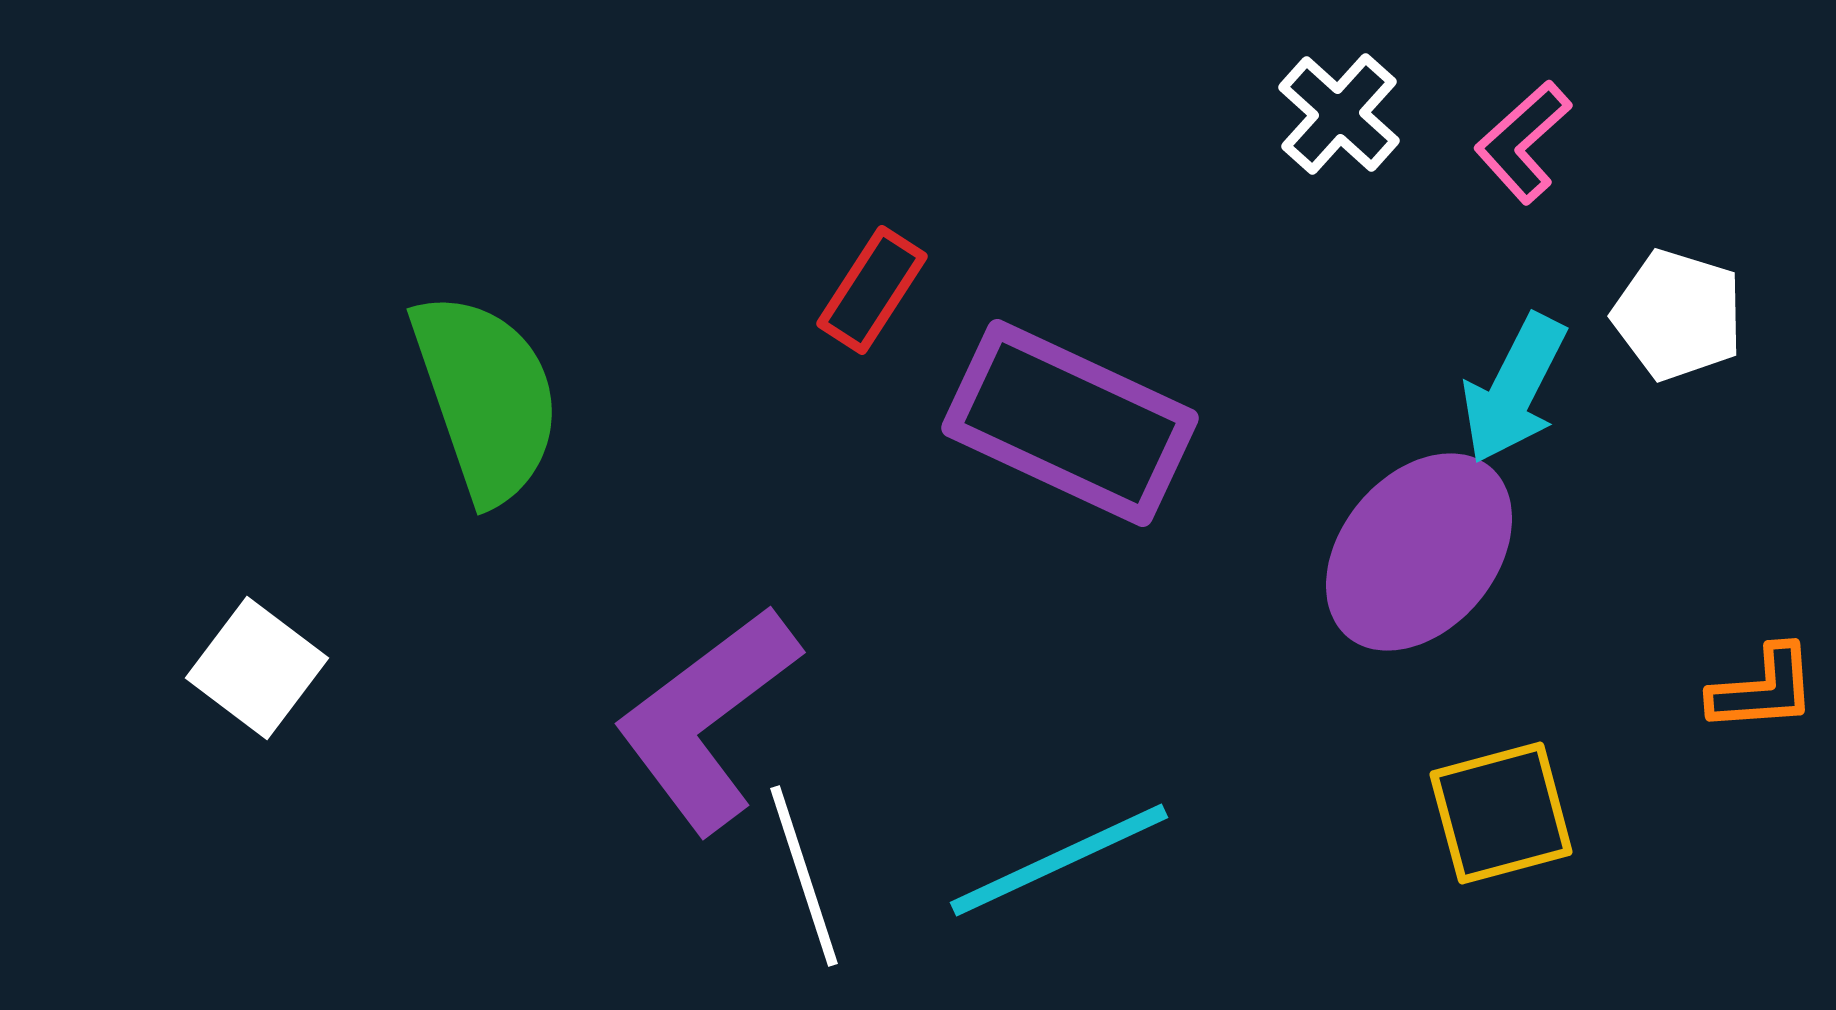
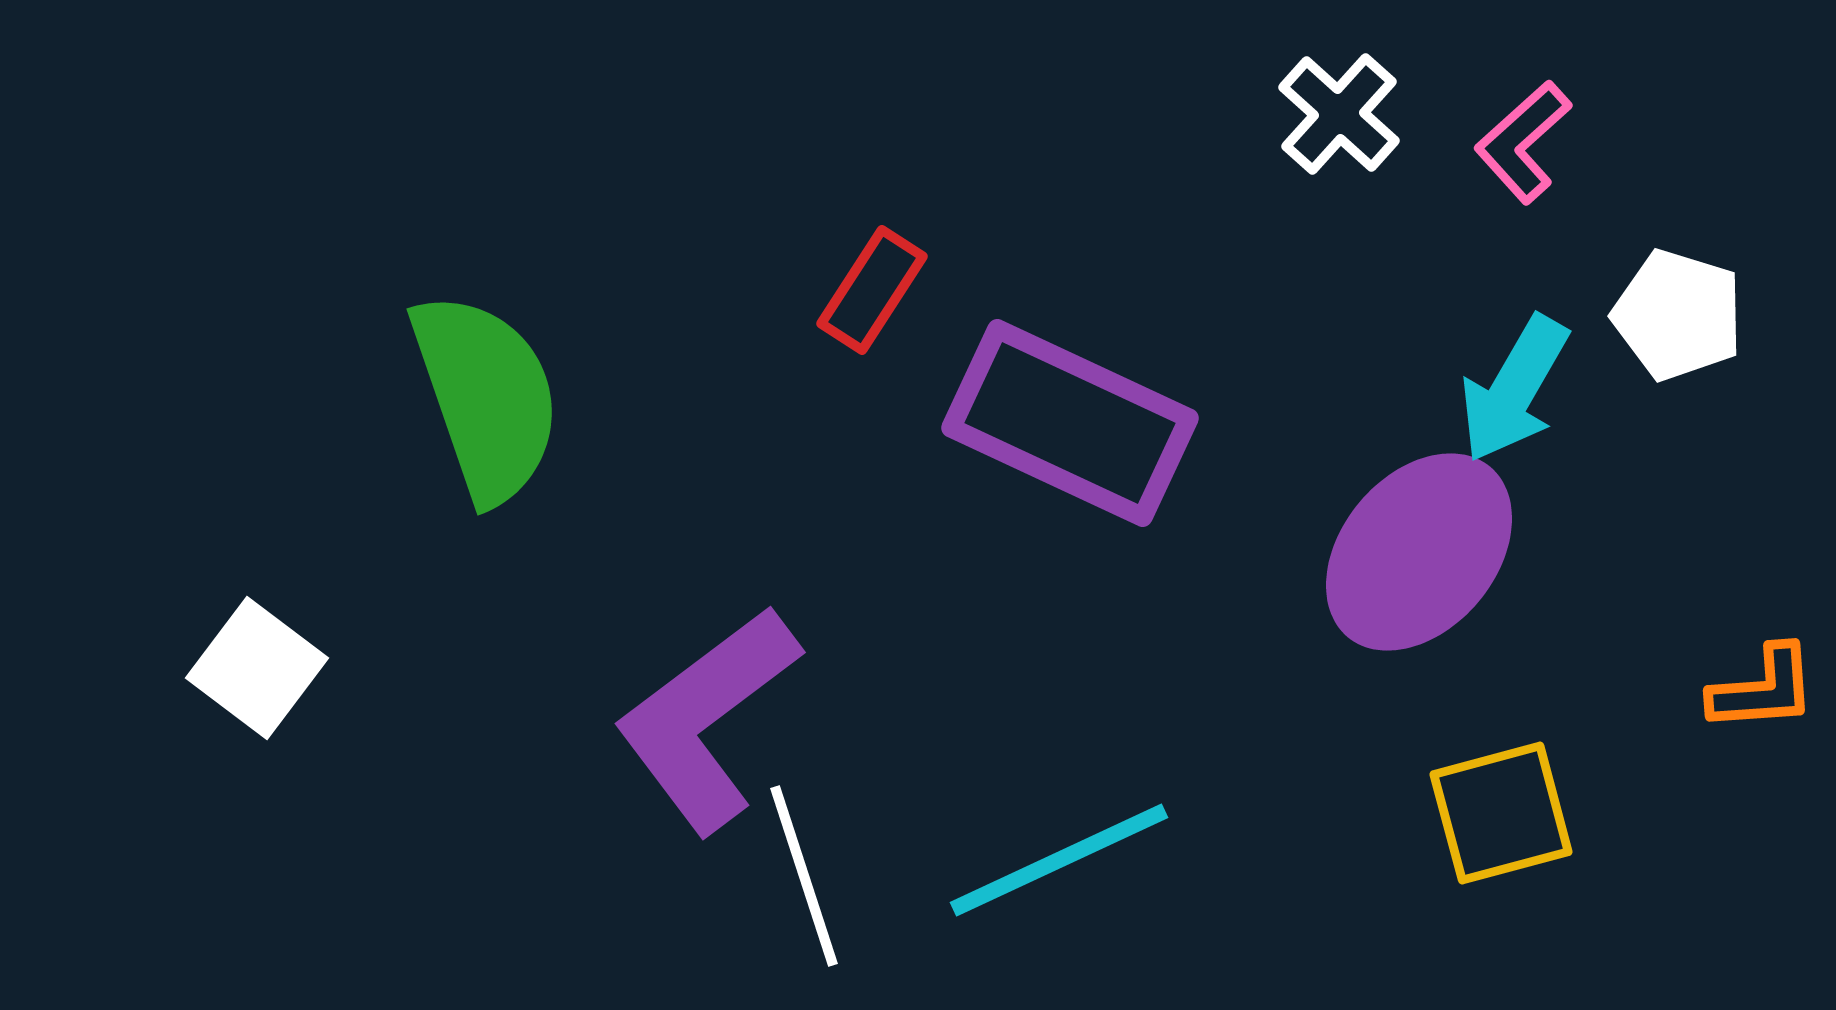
cyan arrow: rotated 3 degrees clockwise
